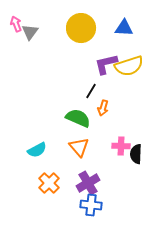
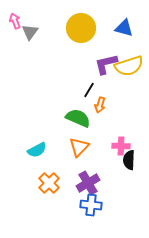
pink arrow: moved 1 px left, 3 px up
blue triangle: rotated 12 degrees clockwise
black line: moved 2 px left, 1 px up
orange arrow: moved 3 px left, 3 px up
orange triangle: rotated 25 degrees clockwise
black semicircle: moved 7 px left, 6 px down
